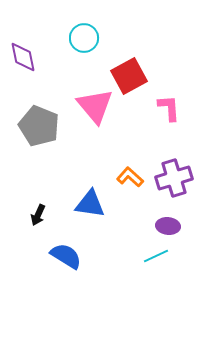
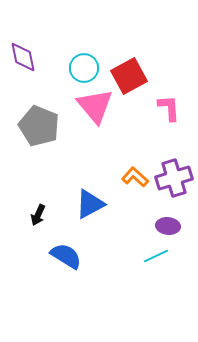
cyan circle: moved 30 px down
orange L-shape: moved 5 px right
blue triangle: rotated 36 degrees counterclockwise
